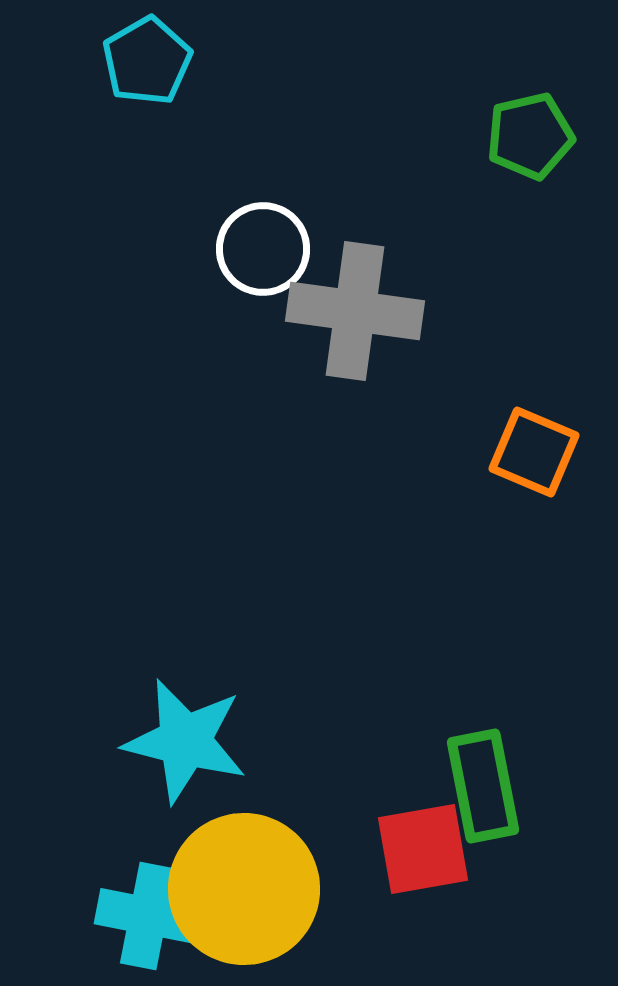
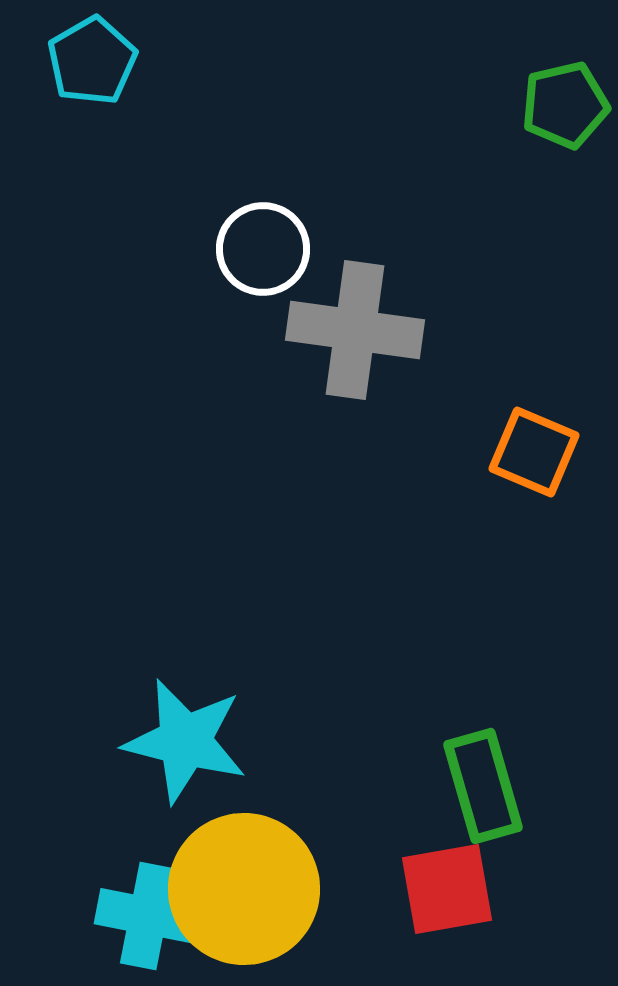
cyan pentagon: moved 55 px left
green pentagon: moved 35 px right, 31 px up
gray cross: moved 19 px down
green rectangle: rotated 5 degrees counterclockwise
red square: moved 24 px right, 40 px down
